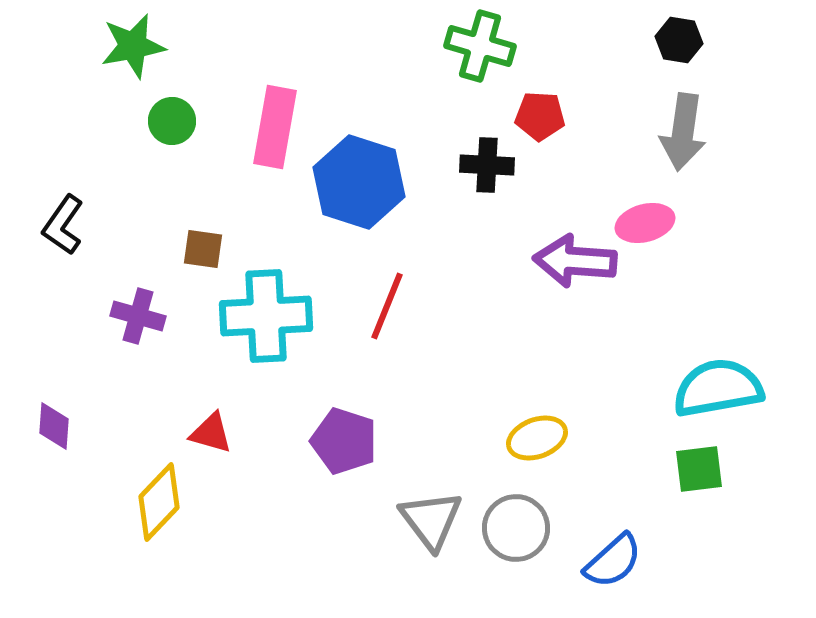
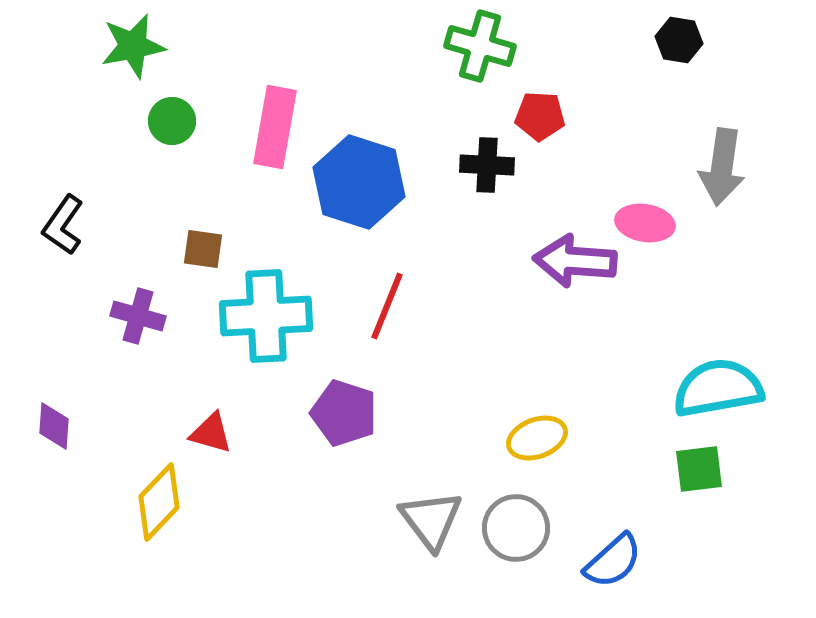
gray arrow: moved 39 px right, 35 px down
pink ellipse: rotated 24 degrees clockwise
purple pentagon: moved 28 px up
